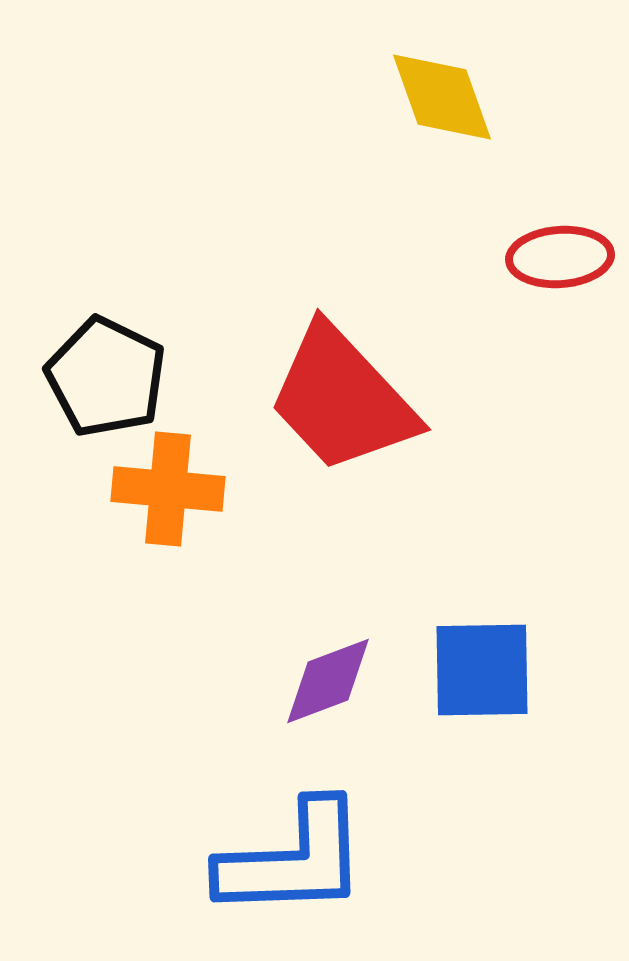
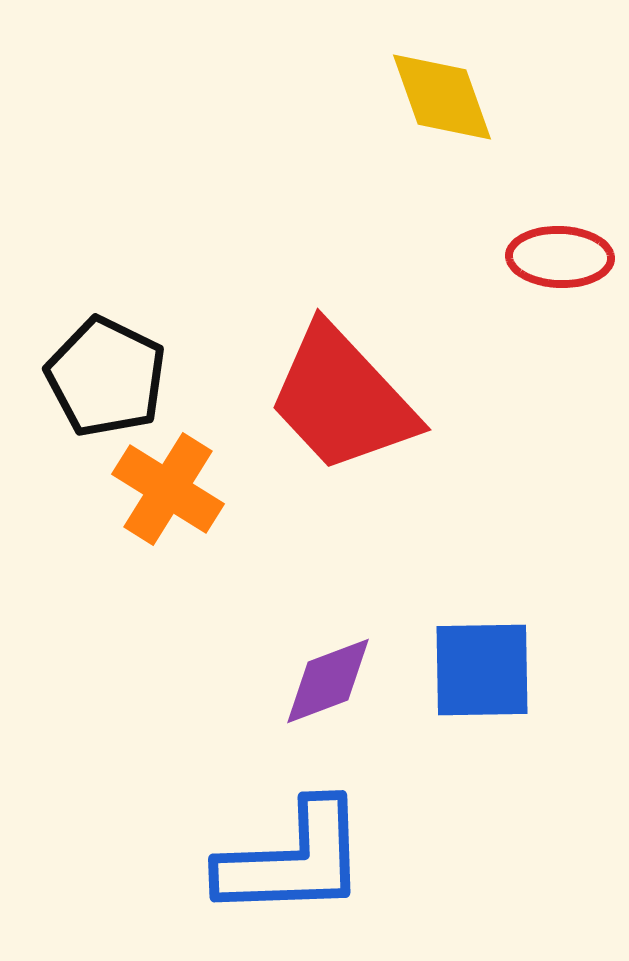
red ellipse: rotated 6 degrees clockwise
orange cross: rotated 27 degrees clockwise
